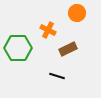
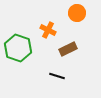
green hexagon: rotated 20 degrees clockwise
